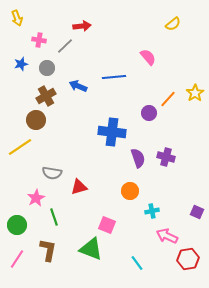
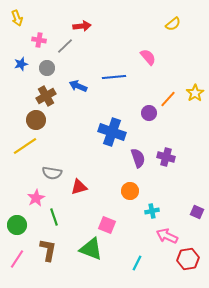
blue cross: rotated 12 degrees clockwise
yellow line: moved 5 px right, 1 px up
cyan line: rotated 63 degrees clockwise
